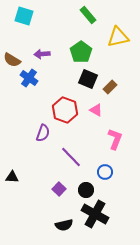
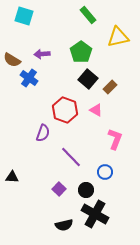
black square: rotated 18 degrees clockwise
